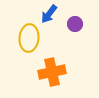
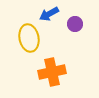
blue arrow: rotated 24 degrees clockwise
yellow ellipse: rotated 16 degrees counterclockwise
